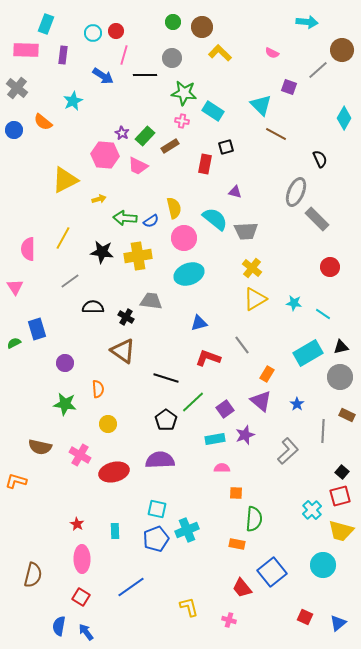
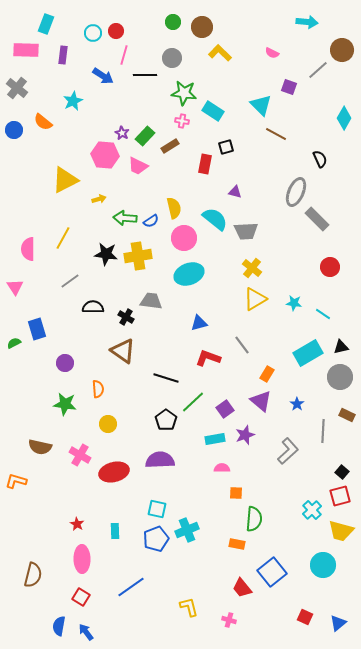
black star at (102, 252): moved 4 px right, 2 px down
